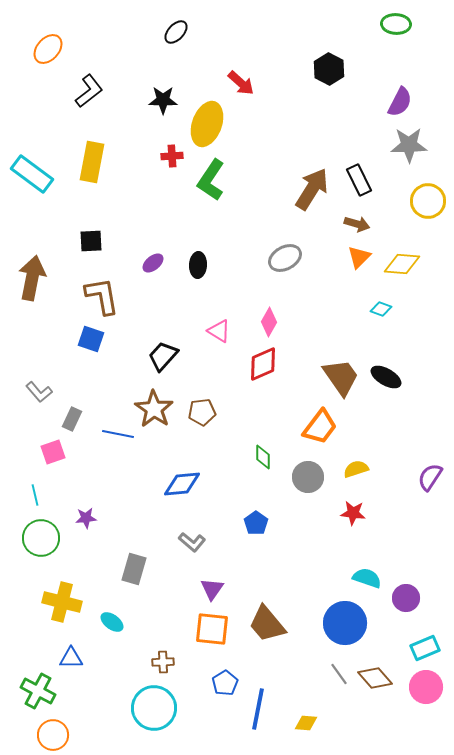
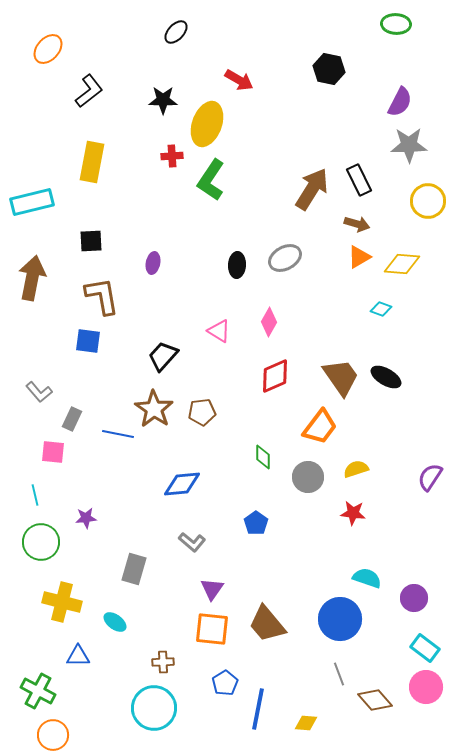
black hexagon at (329, 69): rotated 16 degrees counterclockwise
red arrow at (241, 83): moved 2 px left, 3 px up; rotated 12 degrees counterclockwise
cyan rectangle at (32, 174): moved 28 px down; rotated 51 degrees counterclockwise
orange triangle at (359, 257): rotated 15 degrees clockwise
purple ellipse at (153, 263): rotated 40 degrees counterclockwise
black ellipse at (198, 265): moved 39 px right
blue square at (91, 339): moved 3 px left, 2 px down; rotated 12 degrees counterclockwise
red diamond at (263, 364): moved 12 px right, 12 px down
pink square at (53, 452): rotated 25 degrees clockwise
green circle at (41, 538): moved 4 px down
purple circle at (406, 598): moved 8 px right
cyan ellipse at (112, 622): moved 3 px right
blue circle at (345, 623): moved 5 px left, 4 px up
cyan rectangle at (425, 648): rotated 60 degrees clockwise
blue triangle at (71, 658): moved 7 px right, 2 px up
gray line at (339, 674): rotated 15 degrees clockwise
brown diamond at (375, 678): moved 22 px down
